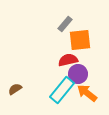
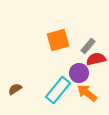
gray rectangle: moved 23 px right, 22 px down
orange square: moved 22 px left; rotated 10 degrees counterclockwise
red semicircle: moved 28 px right, 1 px up
purple circle: moved 1 px right, 1 px up
cyan rectangle: moved 4 px left
